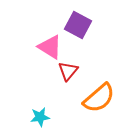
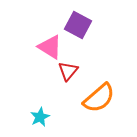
cyan star: rotated 18 degrees counterclockwise
